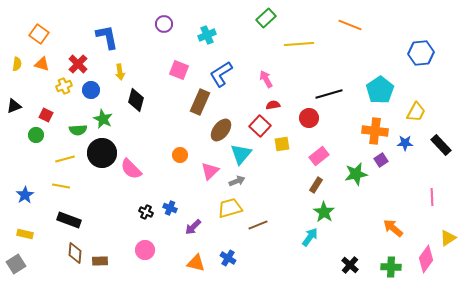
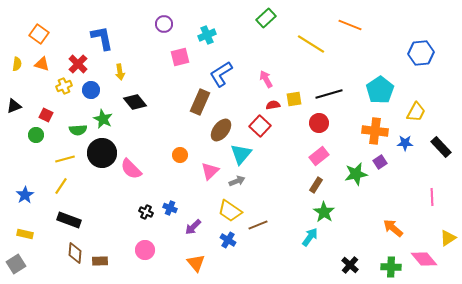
blue L-shape at (107, 37): moved 5 px left, 1 px down
yellow line at (299, 44): moved 12 px right; rotated 36 degrees clockwise
pink square at (179, 70): moved 1 px right, 13 px up; rotated 36 degrees counterclockwise
black diamond at (136, 100): moved 1 px left, 2 px down; rotated 55 degrees counterclockwise
red circle at (309, 118): moved 10 px right, 5 px down
yellow square at (282, 144): moved 12 px right, 45 px up
black rectangle at (441, 145): moved 2 px down
purple square at (381, 160): moved 1 px left, 2 px down
yellow line at (61, 186): rotated 66 degrees counterclockwise
yellow trapezoid at (230, 208): moved 3 px down; rotated 130 degrees counterclockwise
blue cross at (228, 258): moved 18 px up
pink diamond at (426, 259): moved 2 px left; rotated 76 degrees counterclockwise
orange triangle at (196, 263): rotated 36 degrees clockwise
